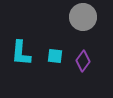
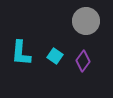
gray circle: moved 3 px right, 4 px down
cyan square: rotated 28 degrees clockwise
